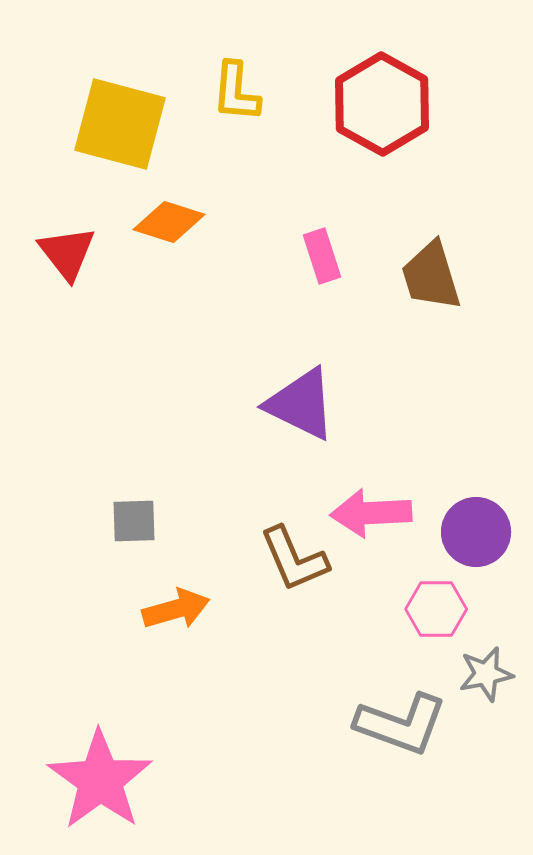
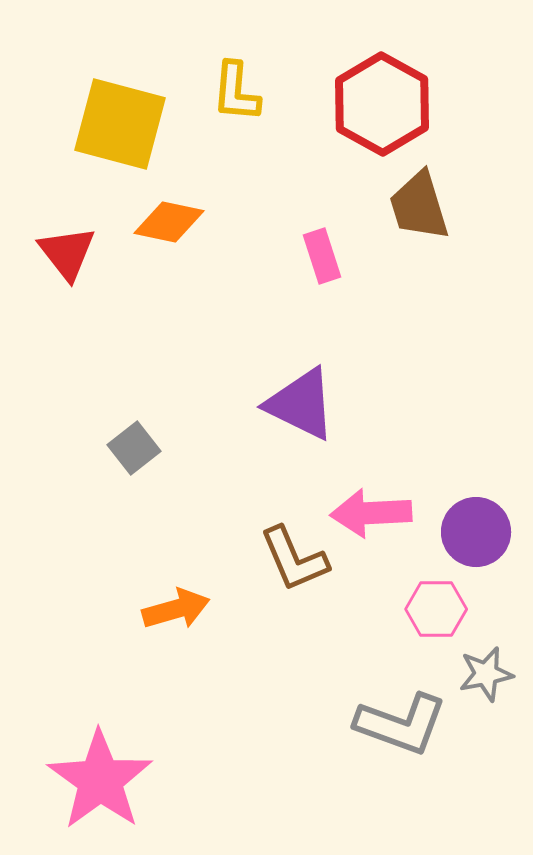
orange diamond: rotated 6 degrees counterclockwise
brown trapezoid: moved 12 px left, 70 px up
gray square: moved 73 px up; rotated 36 degrees counterclockwise
